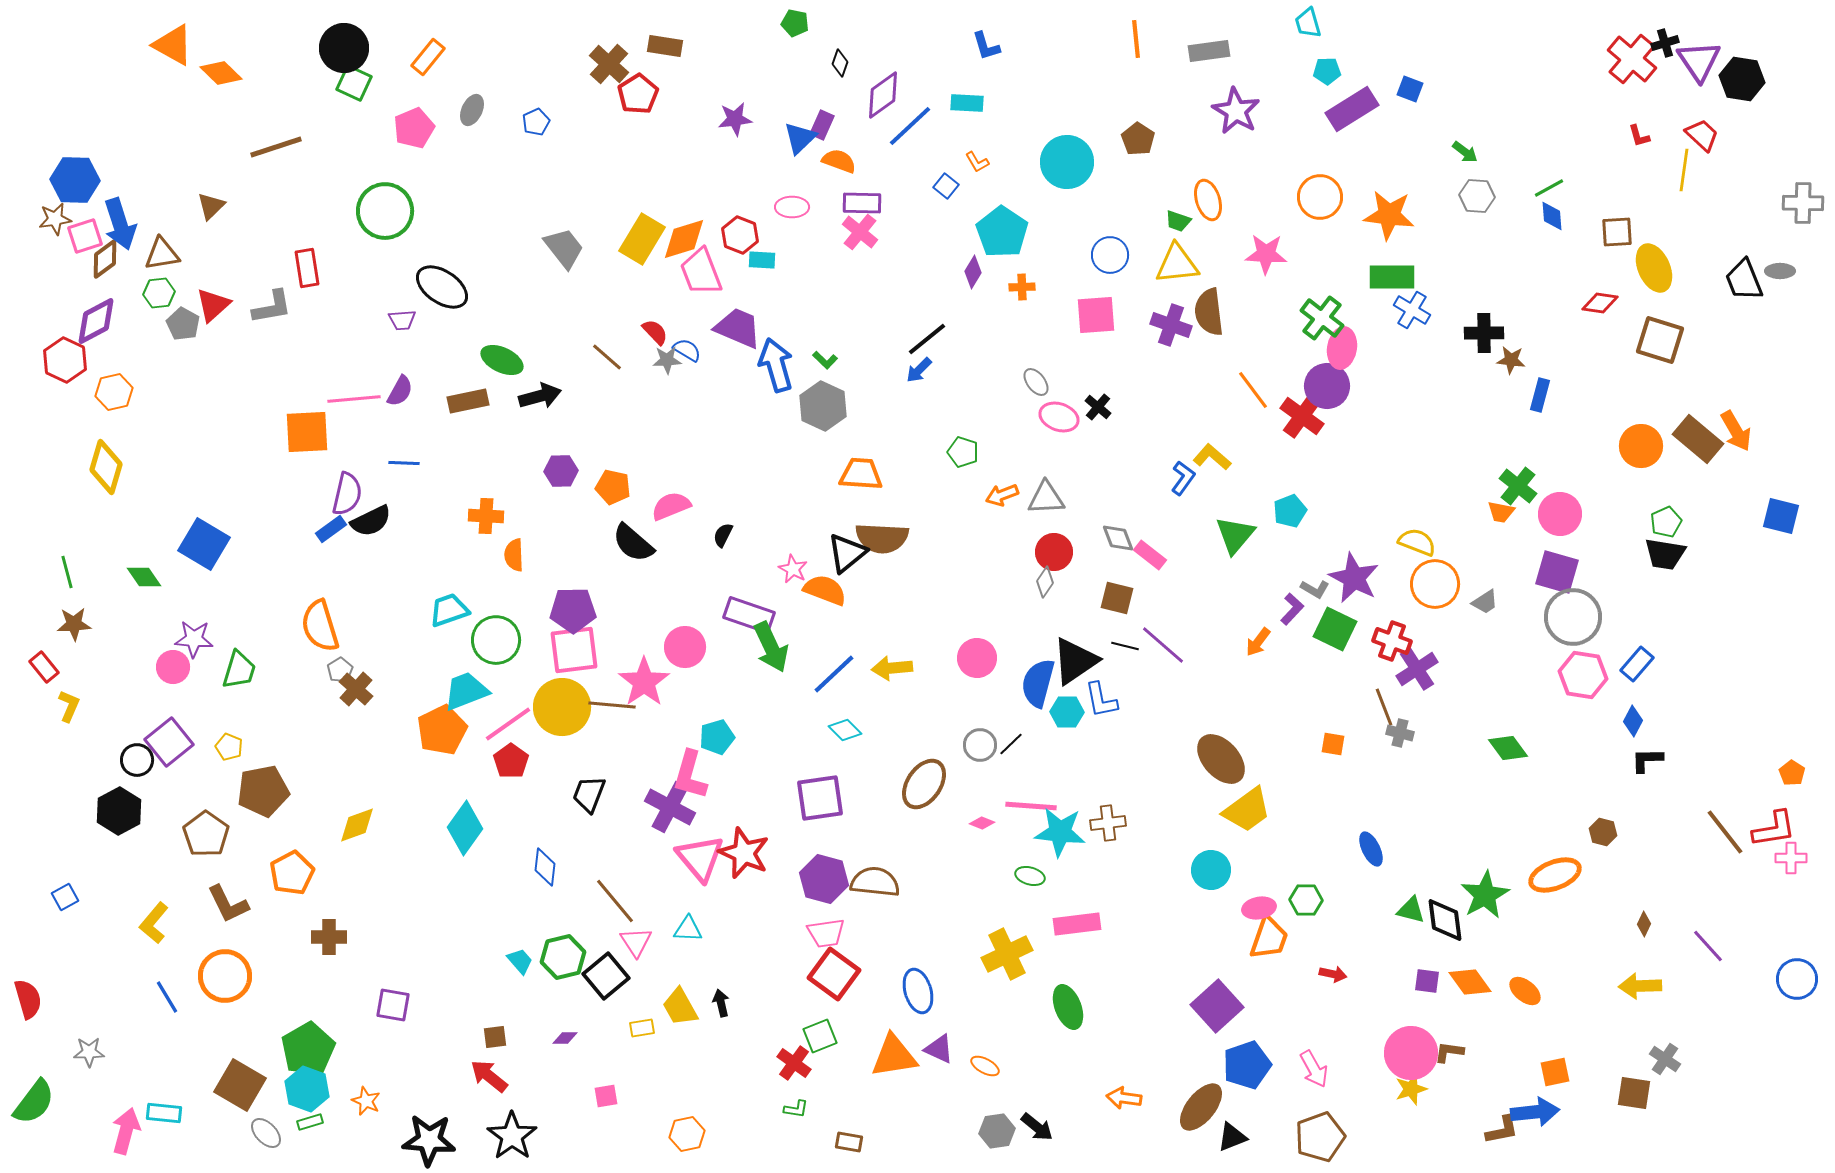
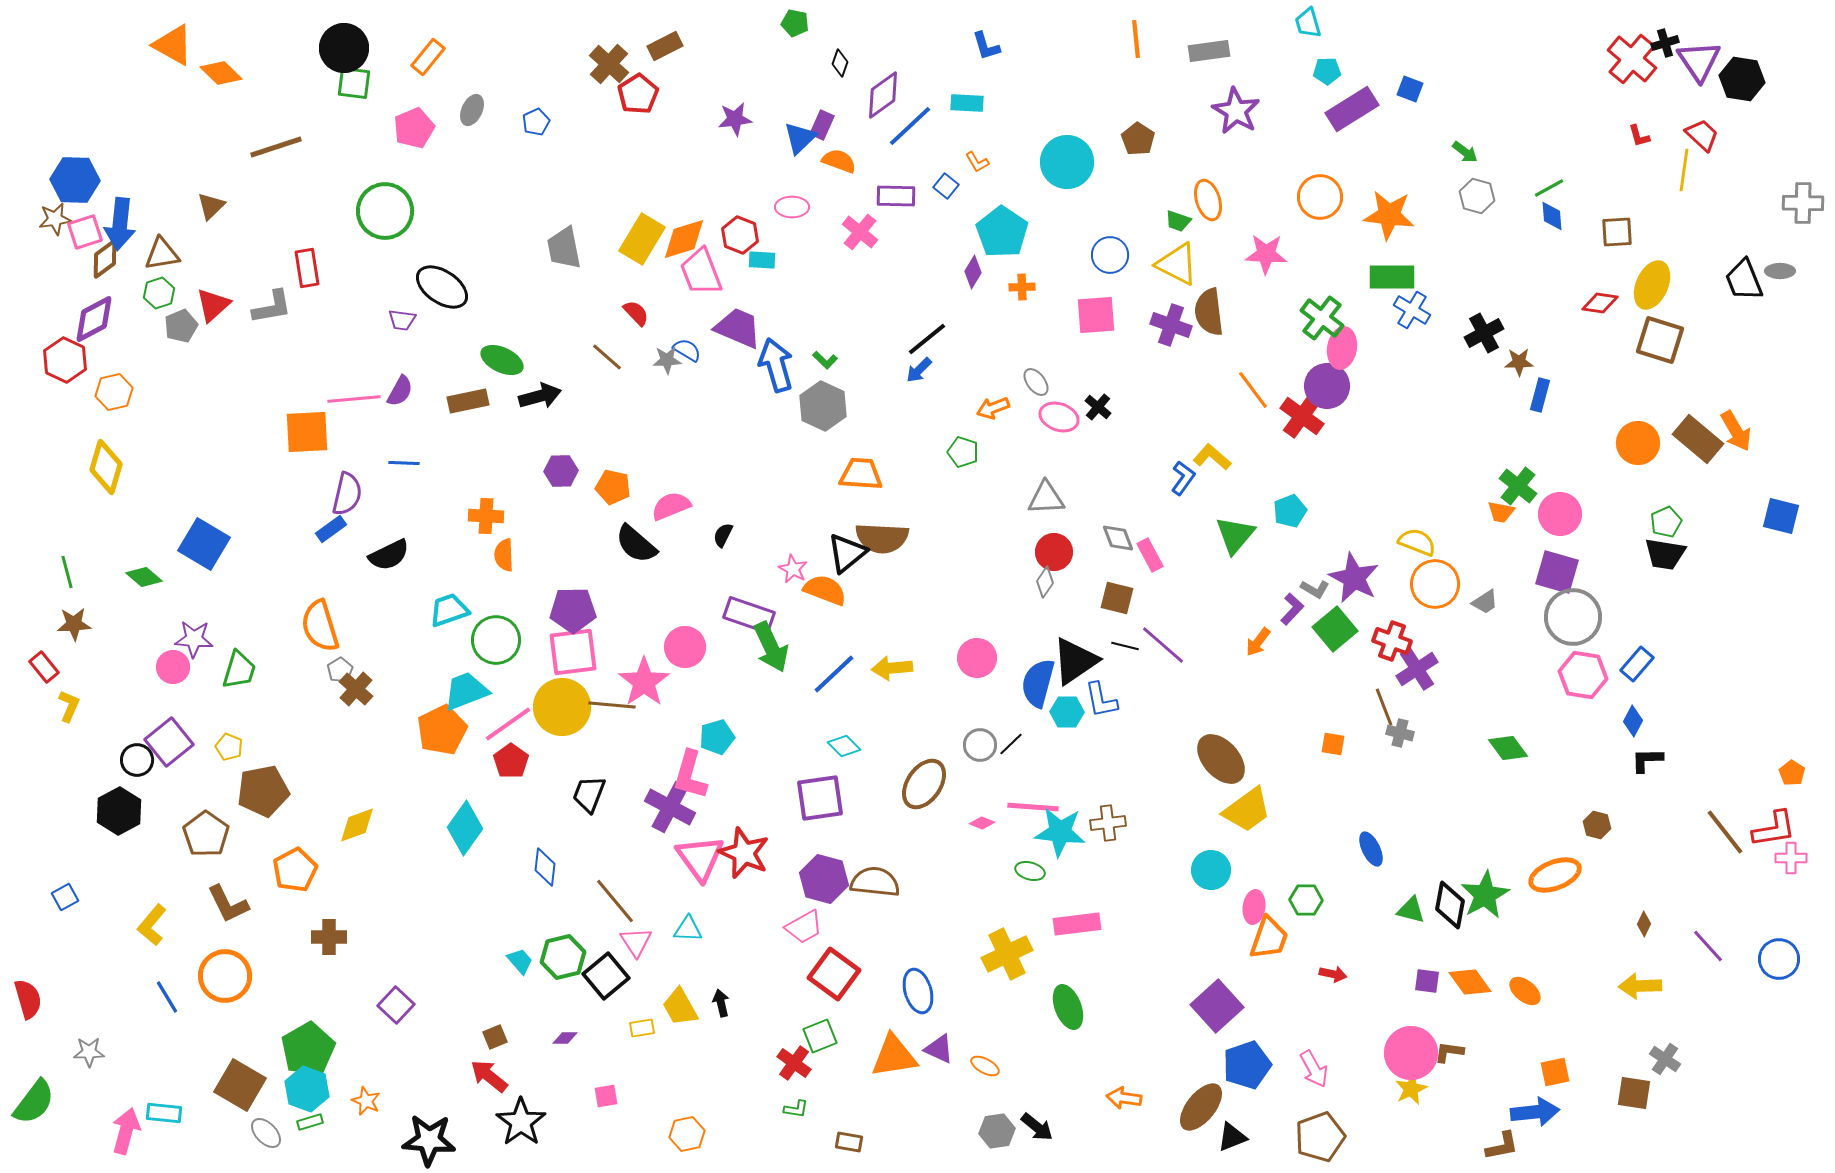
brown rectangle at (665, 46): rotated 36 degrees counterclockwise
green square at (354, 83): rotated 18 degrees counterclockwise
gray hexagon at (1477, 196): rotated 12 degrees clockwise
purple rectangle at (862, 203): moved 34 px right, 7 px up
blue arrow at (120, 224): rotated 24 degrees clockwise
pink square at (85, 236): moved 4 px up
gray trapezoid at (564, 248): rotated 153 degrees counterclockwise
yellow triangle at (1177, 264): rotated 33 degrees clockwise
yellow ellipse at (1654, 268): moved 2 px left, 17 px down; rotated 48 degrees clockwise
green hexagon at (159, 293): rotated 12 degrees counterclockwise
purple trapezoid at (402, 320): rotated 12 degrees clockwise
purple diamond at (96, 321): moved 2 px left, 2 px up
gray pentagon at (183, 324): moved 2 px left, 2 px down; rotated 20 degrees clockwise
red semicircle at (655, 332): moved 19 px left, 19 px up
black cross at (1484, 333): rotated 27 degrees counterclockwise
brown star at (1511, 360): moved 8 px right, 2 px down; rotated 8 degrees counterclockwise
orange circle at (1641, 446): moved 3 px left, 3 px up
orange arrow at (1002, 495): moved 9 px left, 87 px up
black semicircle at (371, 521): moved 18 px right, 34 px down
black semicircle at (633, 543): moved 3 px right, 1 px down
orange semicircle at (514, 555): moved 10 px left
pink rectangle at (1150, 555): rotated 24 degrees clockwise
green diamond at (144, 577): rotated 15 degrees counterclockwise
green square at (1335, 629): rotated 24 degrees clockwise
pink square at (574, 650): moved 1 px left, 2 px down
cyan diamond at (845, 730): moved 1 px left, 16 px down
pink line at (1031, 806): moved 2 px right, 1 px down
brown hexagon at (1603, 832): moved 6 px left, 7 px up
pink triangle at (700, 858): rotated 4 degrees clockwise
orange pentagon at (292, 873): moved 3 px right, 3 px up
green ellipse at (1030, 876): moved 5 px up
pink ellipse at (1259, 908): moved 5 px left, 1 px up; rotated 72 degrees counterclockwise
black diamond at (1445, 920): moved 5 px right, 15 px up; rotated 18 degrees clockwise
yellow L-shape at (154, 923): moved 2 px left, 2 px down
pink trapezoid at (826, 933): moved 22 px left, 6 px up; rotated 21 degrees counterclockwise
blue circle at (1797, 979): moved 18 px left, 20 px up
purple square at (393, 1005): moved 3 px right; rotated 33 degrees clockwise
brown square at (495, 1037): rotated 15 degrees counterclockwise
yellow star at (1411, 1089): rotated 8 degrees counterclockwise
brown L-shape at (1502, 1130): moved 16 px down
black star at (512, 1136): moved 9 px right, 14 px up
